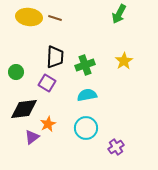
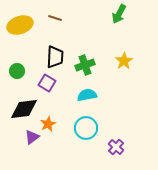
yellow ellipse: moved 9 px left, 8 px down; rotated 25 degrees counterclockwise
green circle: moved 1 px right, 1 px up
purple cross: rotated 14 degrees counterclockwise
